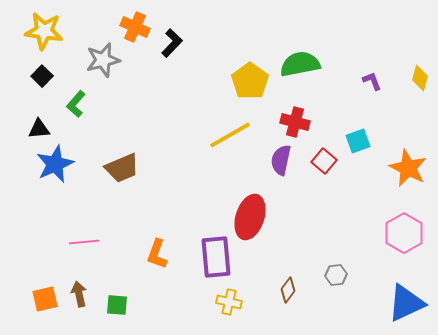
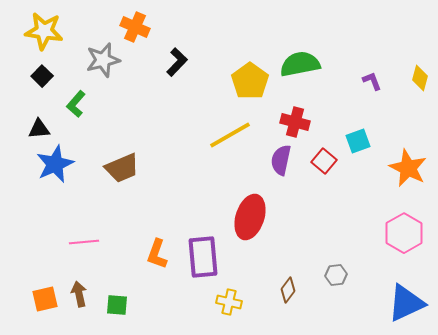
black L-shape: moved 5 px right, 19 px down
purple rectangle: moved 13 px left
